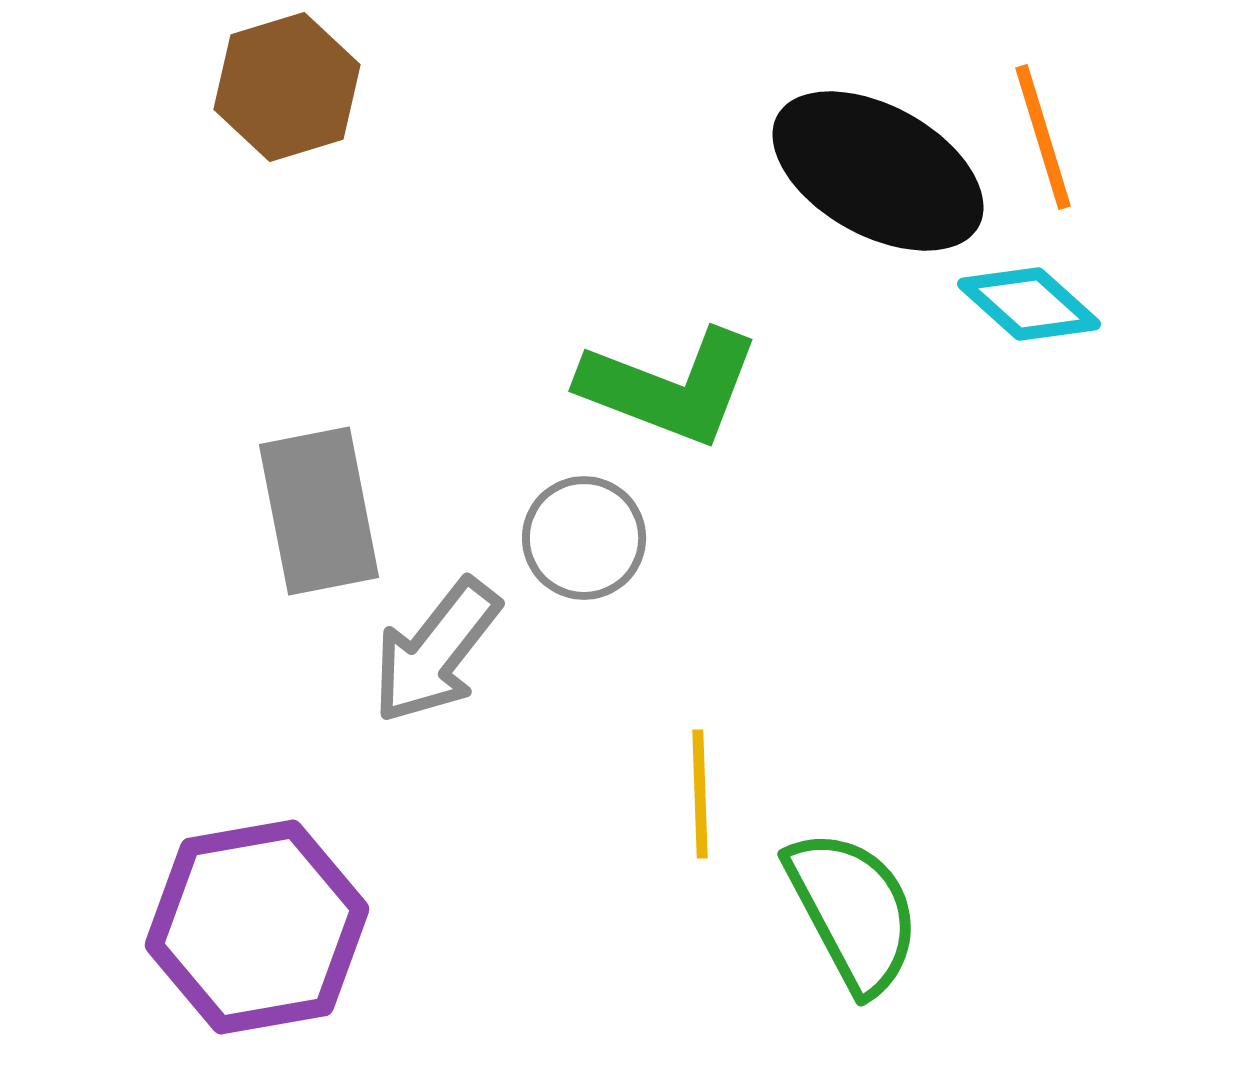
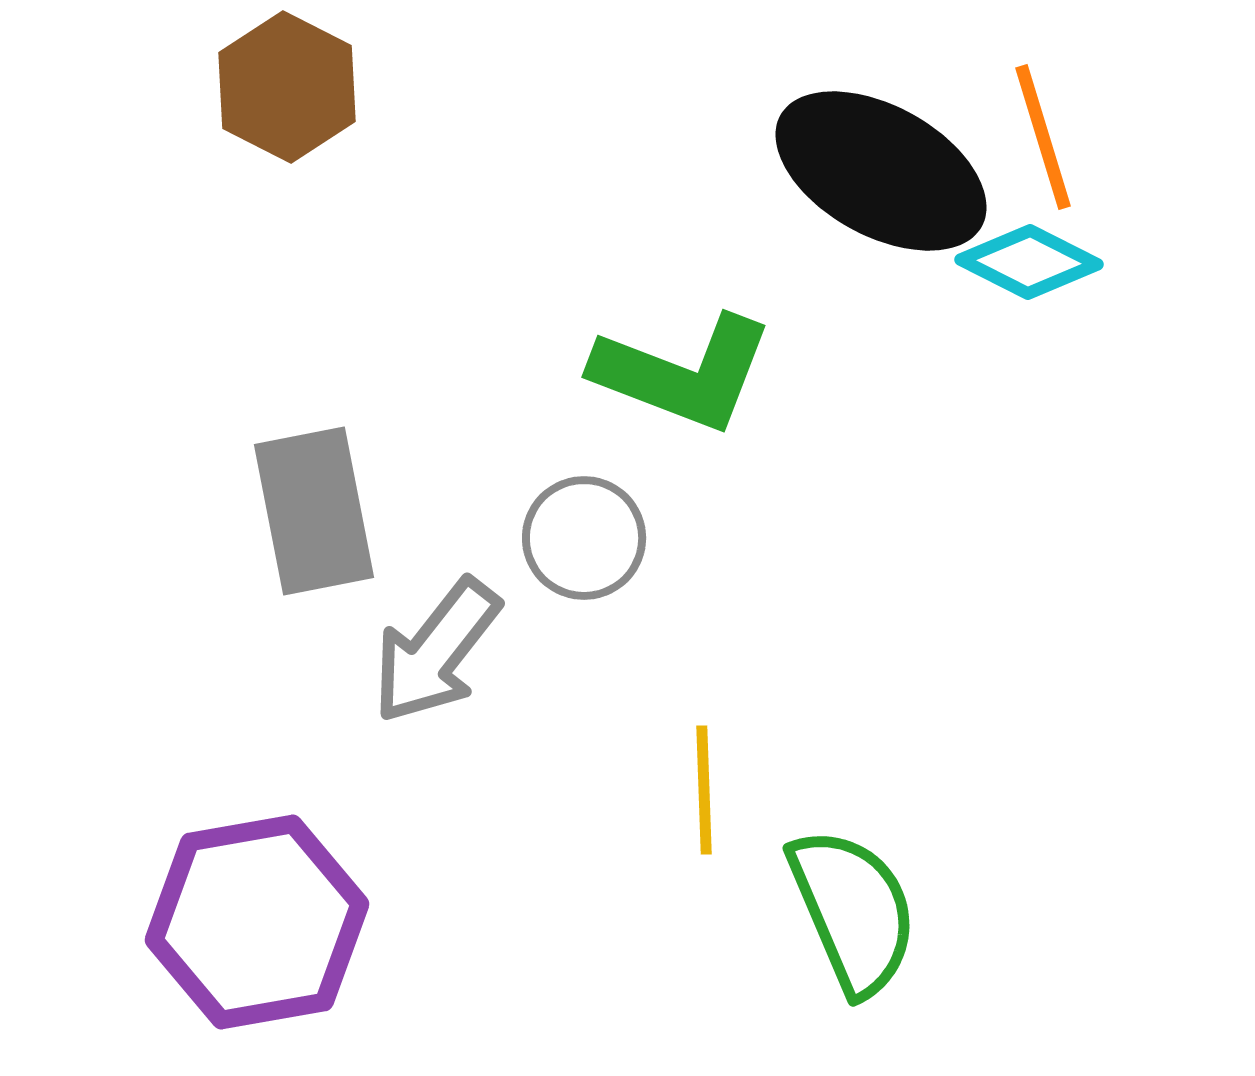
brown hexagon: rotated 16 degrees counterclockwise
black ellipse: moved 3 px right
cyan diamond: moved 42 px up; rotated 15 degrees counterclockwise
green L-shape: moved 13 px right, 14 px up
gray rectangle: moved 5 px left
yellow line: moved 4 px right, 4 px up
green semicircle: rotated 5 degrees clockwise
purple hexagon: moved 5 px up
